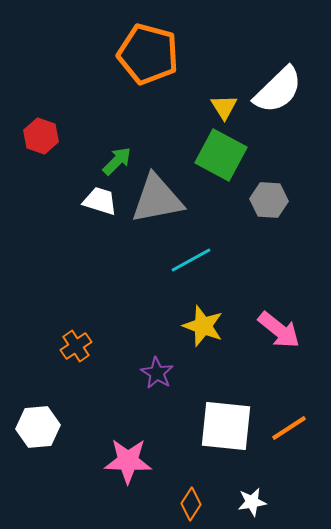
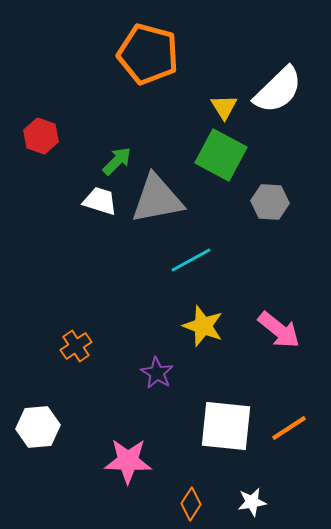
gray hexagon: moved 1 px right, 2 px down
